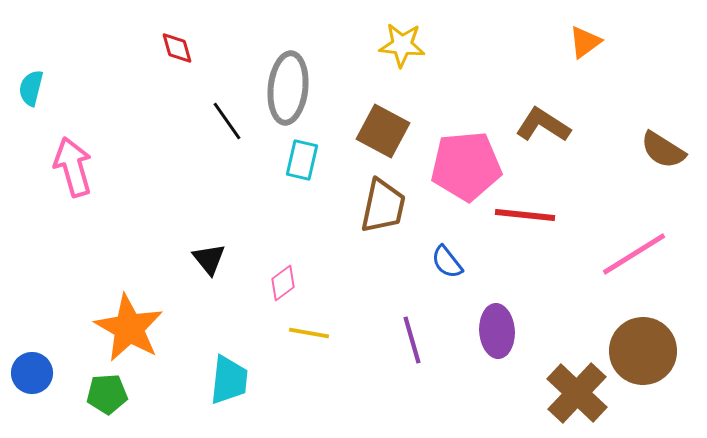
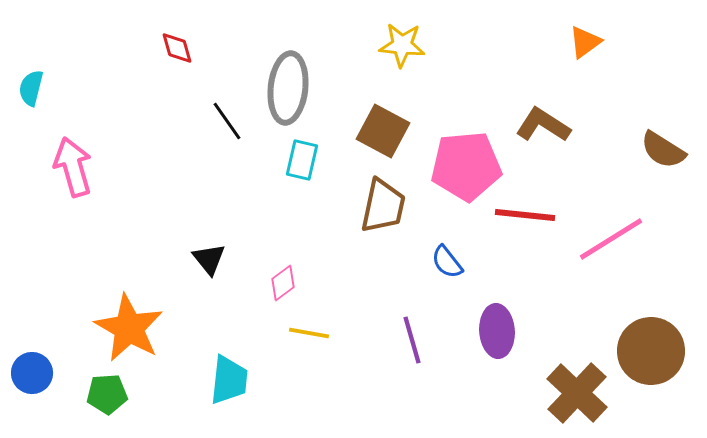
pink line: moved 23 px left, 15 px up
brown circle: moved 8 px right
